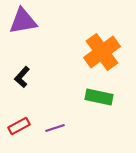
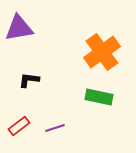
purple triangle: moved 4 px left, 7 px down
black L-shape: moved 7 px right, 3 px down; rotated 55 degrees clockwise
red rectangle: rotated 10 degrees counterclockwise
